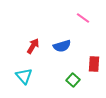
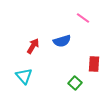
blue semicircle: moved 5 px up
green square: moved 2 px right, 3 px down
